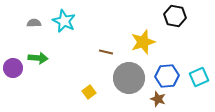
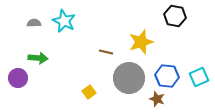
yellow star: moved 2 px left
purple circle: moved 5 px right, 10 px down
blue hexagon: rotated 10 degrees clockwise
brown star: moved 1 px left
